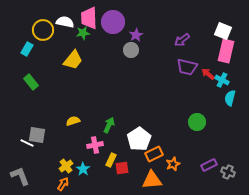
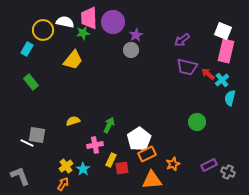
cyan cross: rotated 24 degrees clockwise
orange rectangle: moved 7 px left
